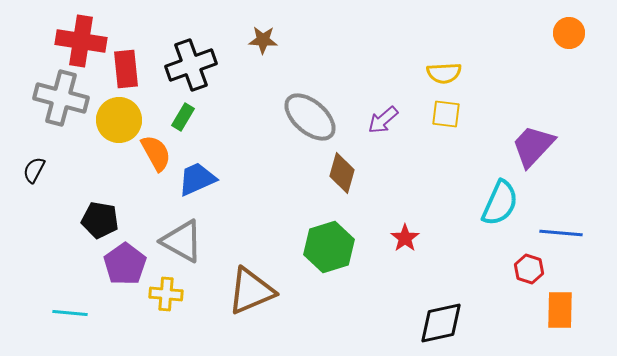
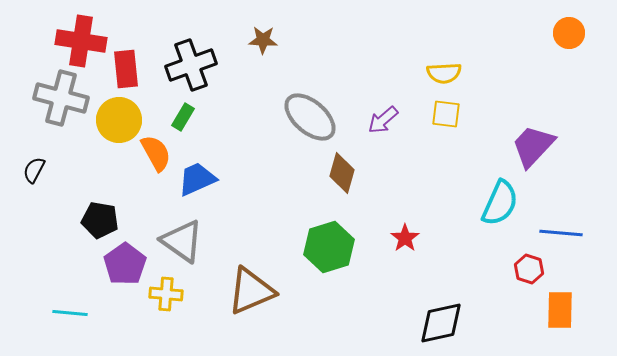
gray triangle: rotated 6 degrees clockwise
